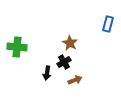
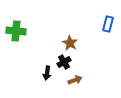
green cross: moved 1 px left, 16 px up
